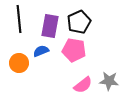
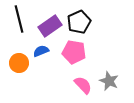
black line: rotated 8 degrees counterclockwise
purple rectangle: rotated 45 degrees clockwise
pink pentagon: moved 2 px down
gray star: rotated 18 degrees clockwise
pink semicircle: rotated 96 degrees counterclockwise
